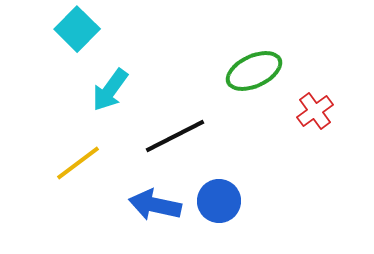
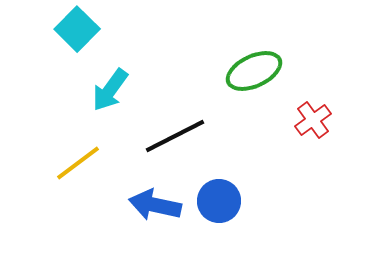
red cross: moved 2 px left, 9 px down
